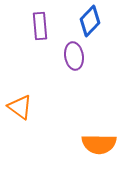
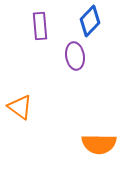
purple ellipse: moved 1 px right
